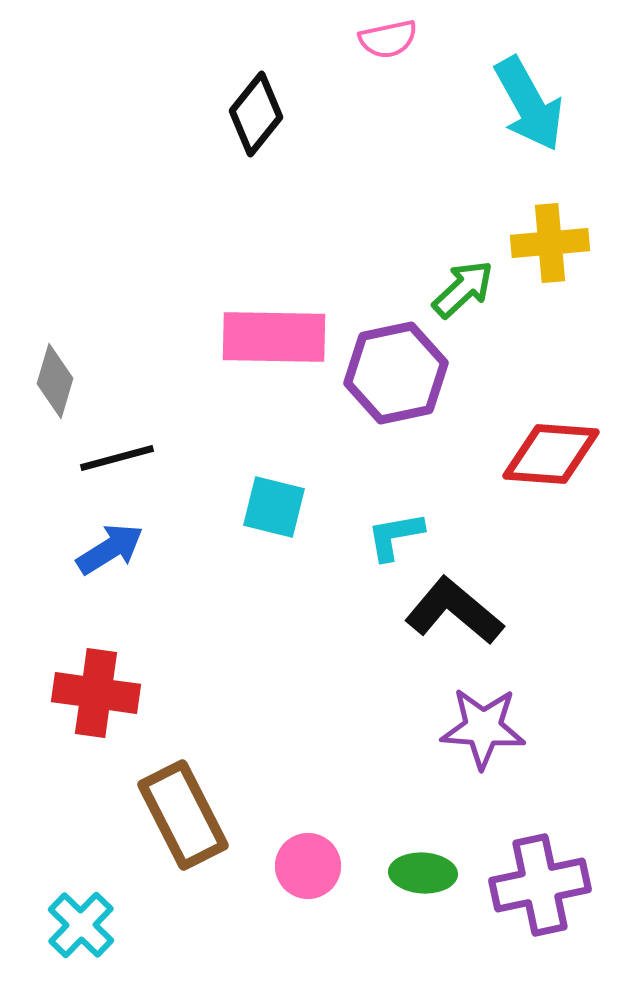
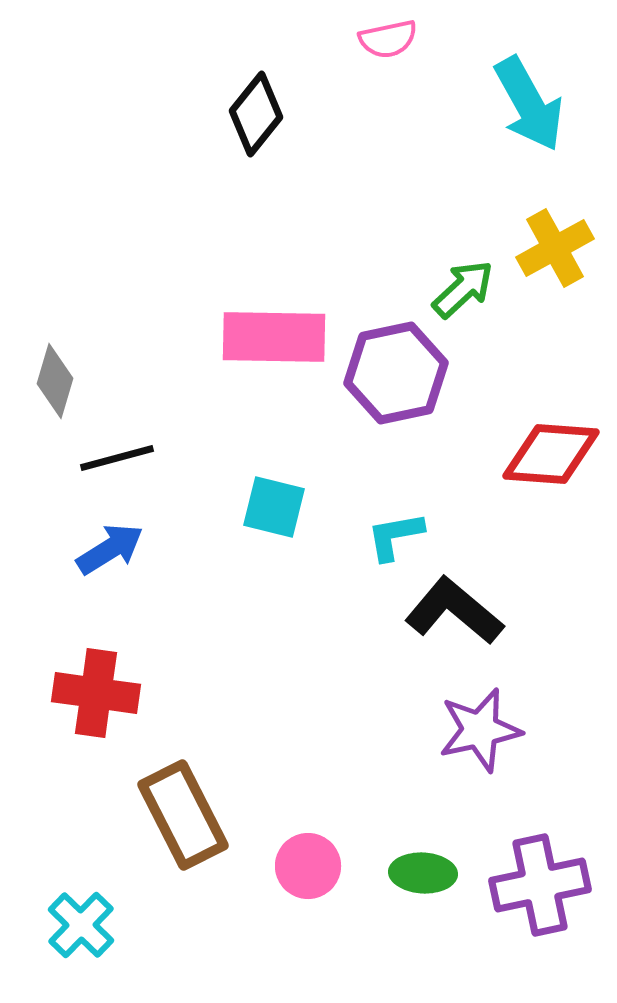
yellow cross: moved 5 px right, 5 px down; rotated 24 degrees counterclockwise
purple star: moved 3 px left, 2 px down; rotated 16 degrees counterclockwise
